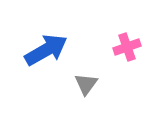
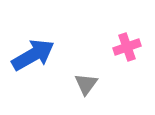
blue arrow: moved 13 px left, 5 px down
